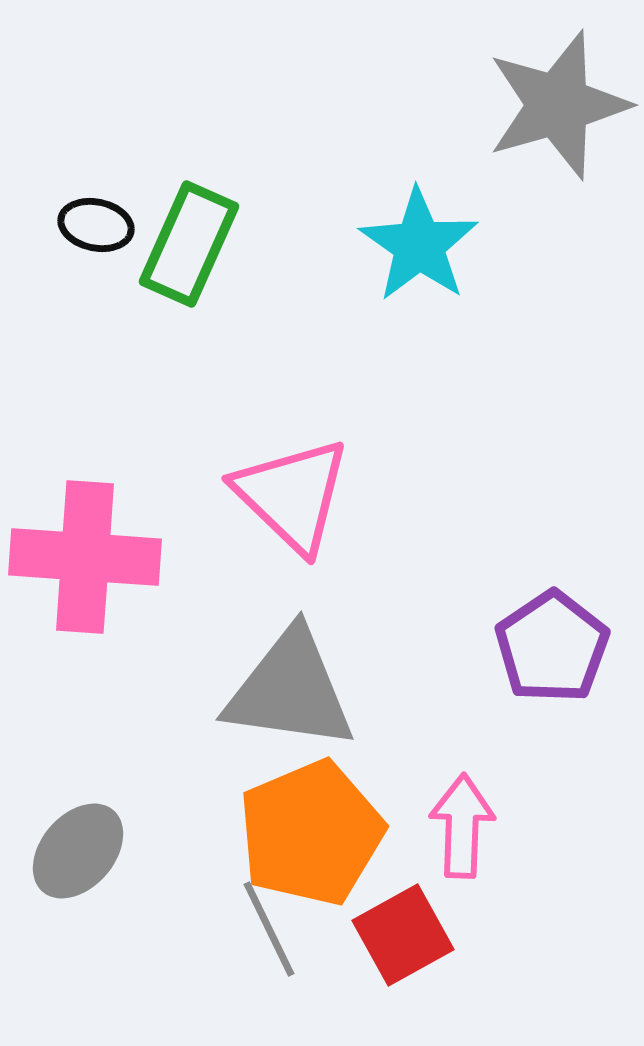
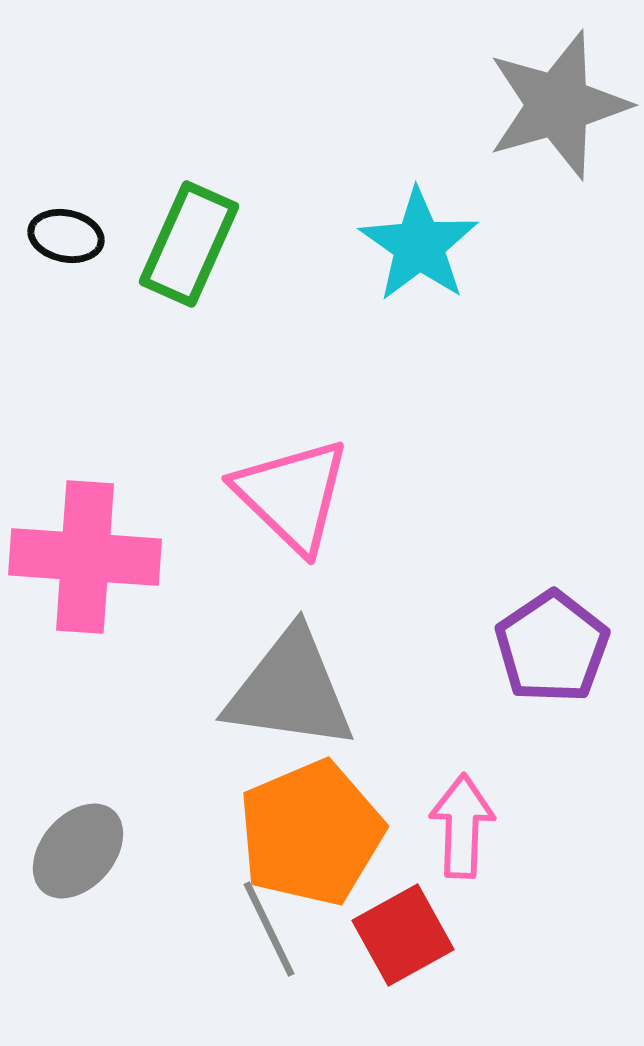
black ellipse: moved 30 px left, 11 px down
